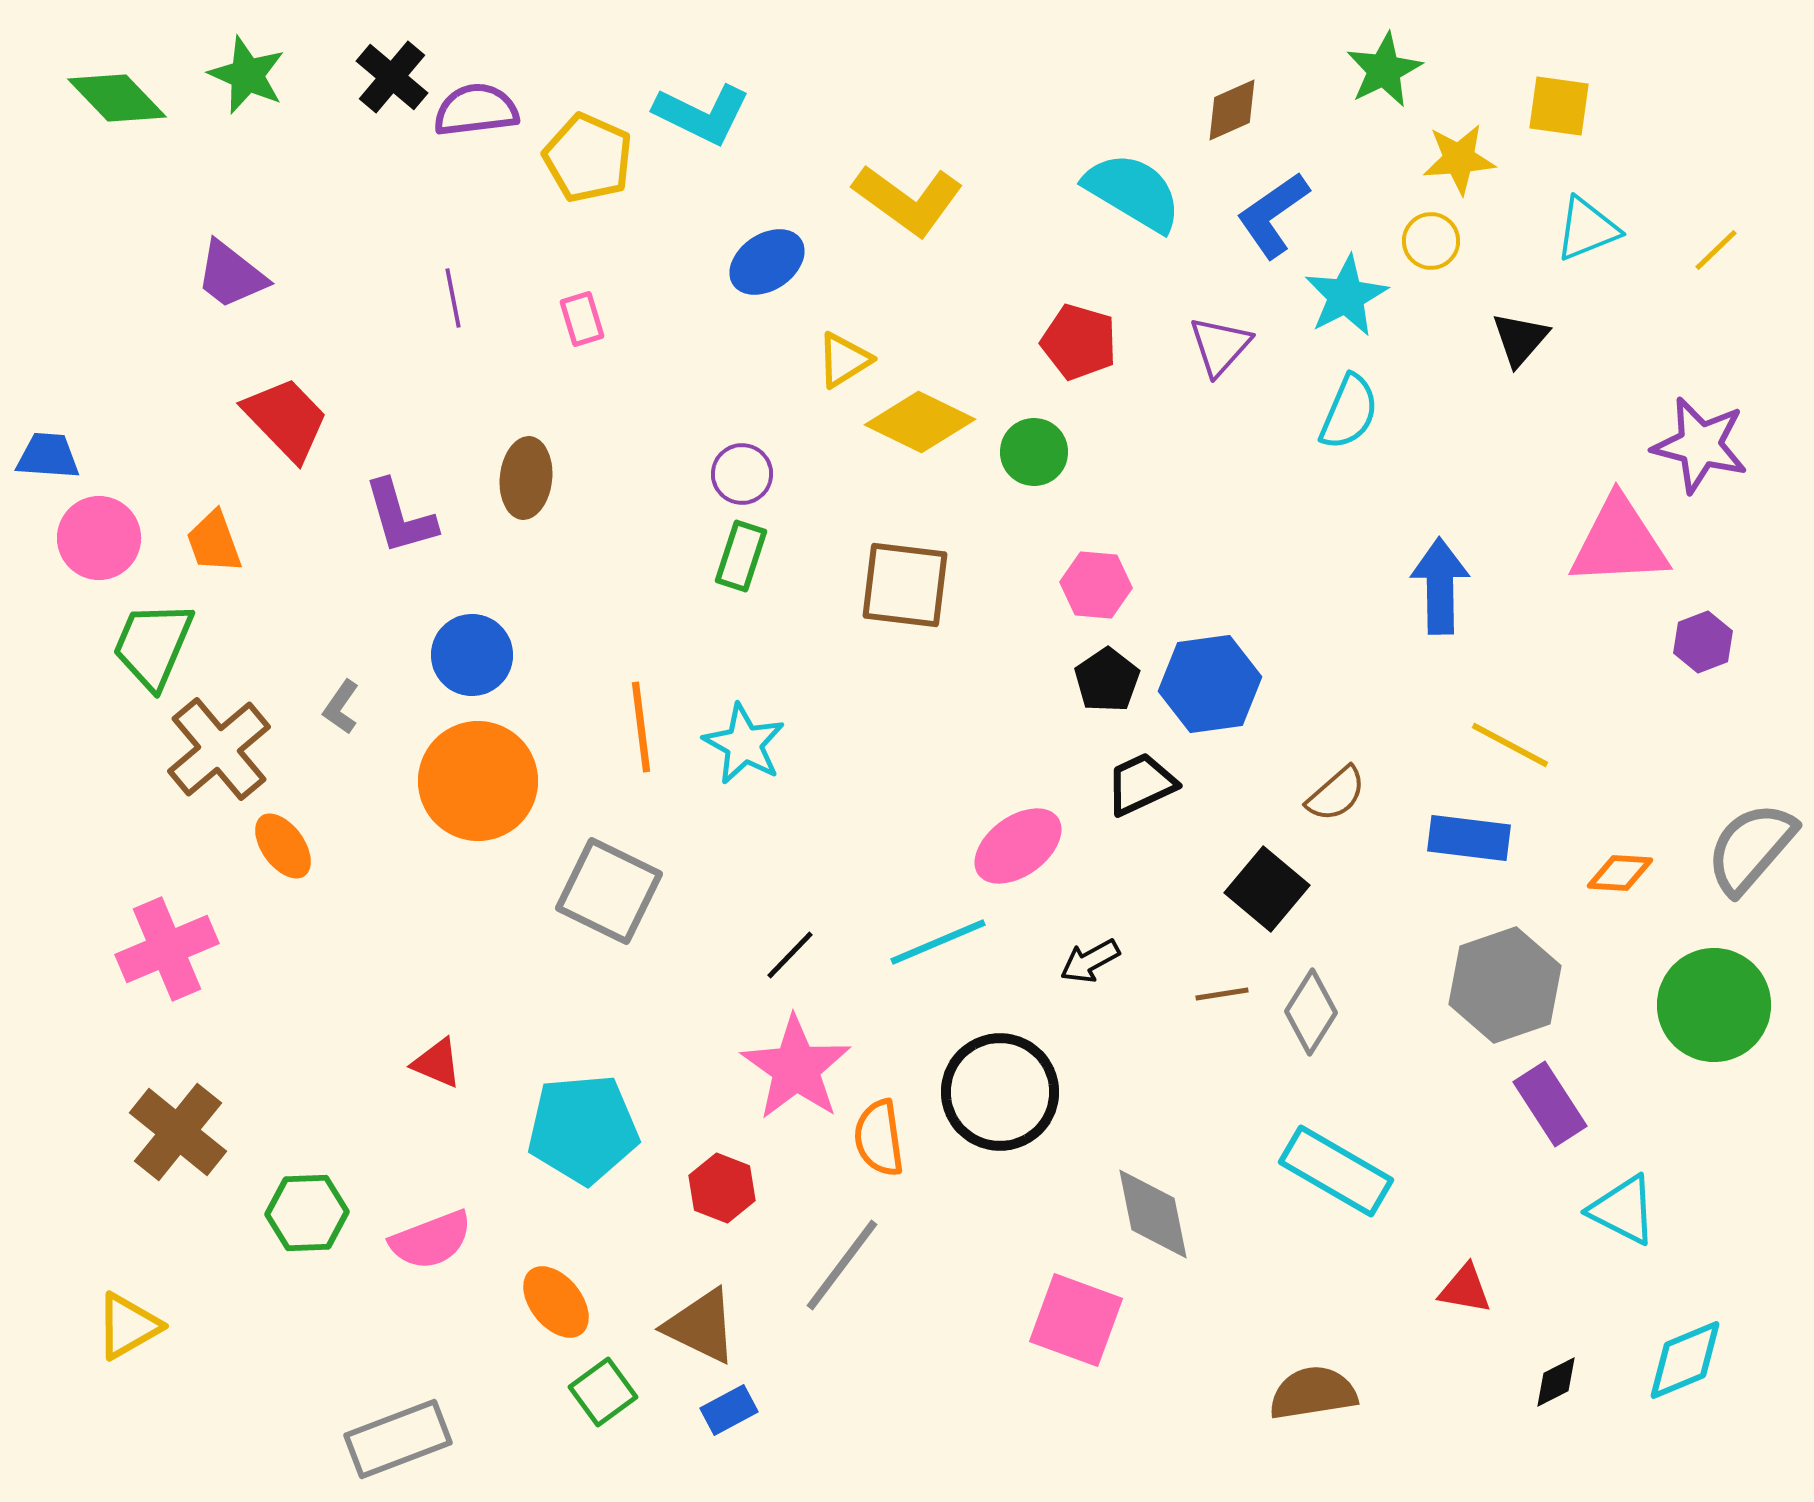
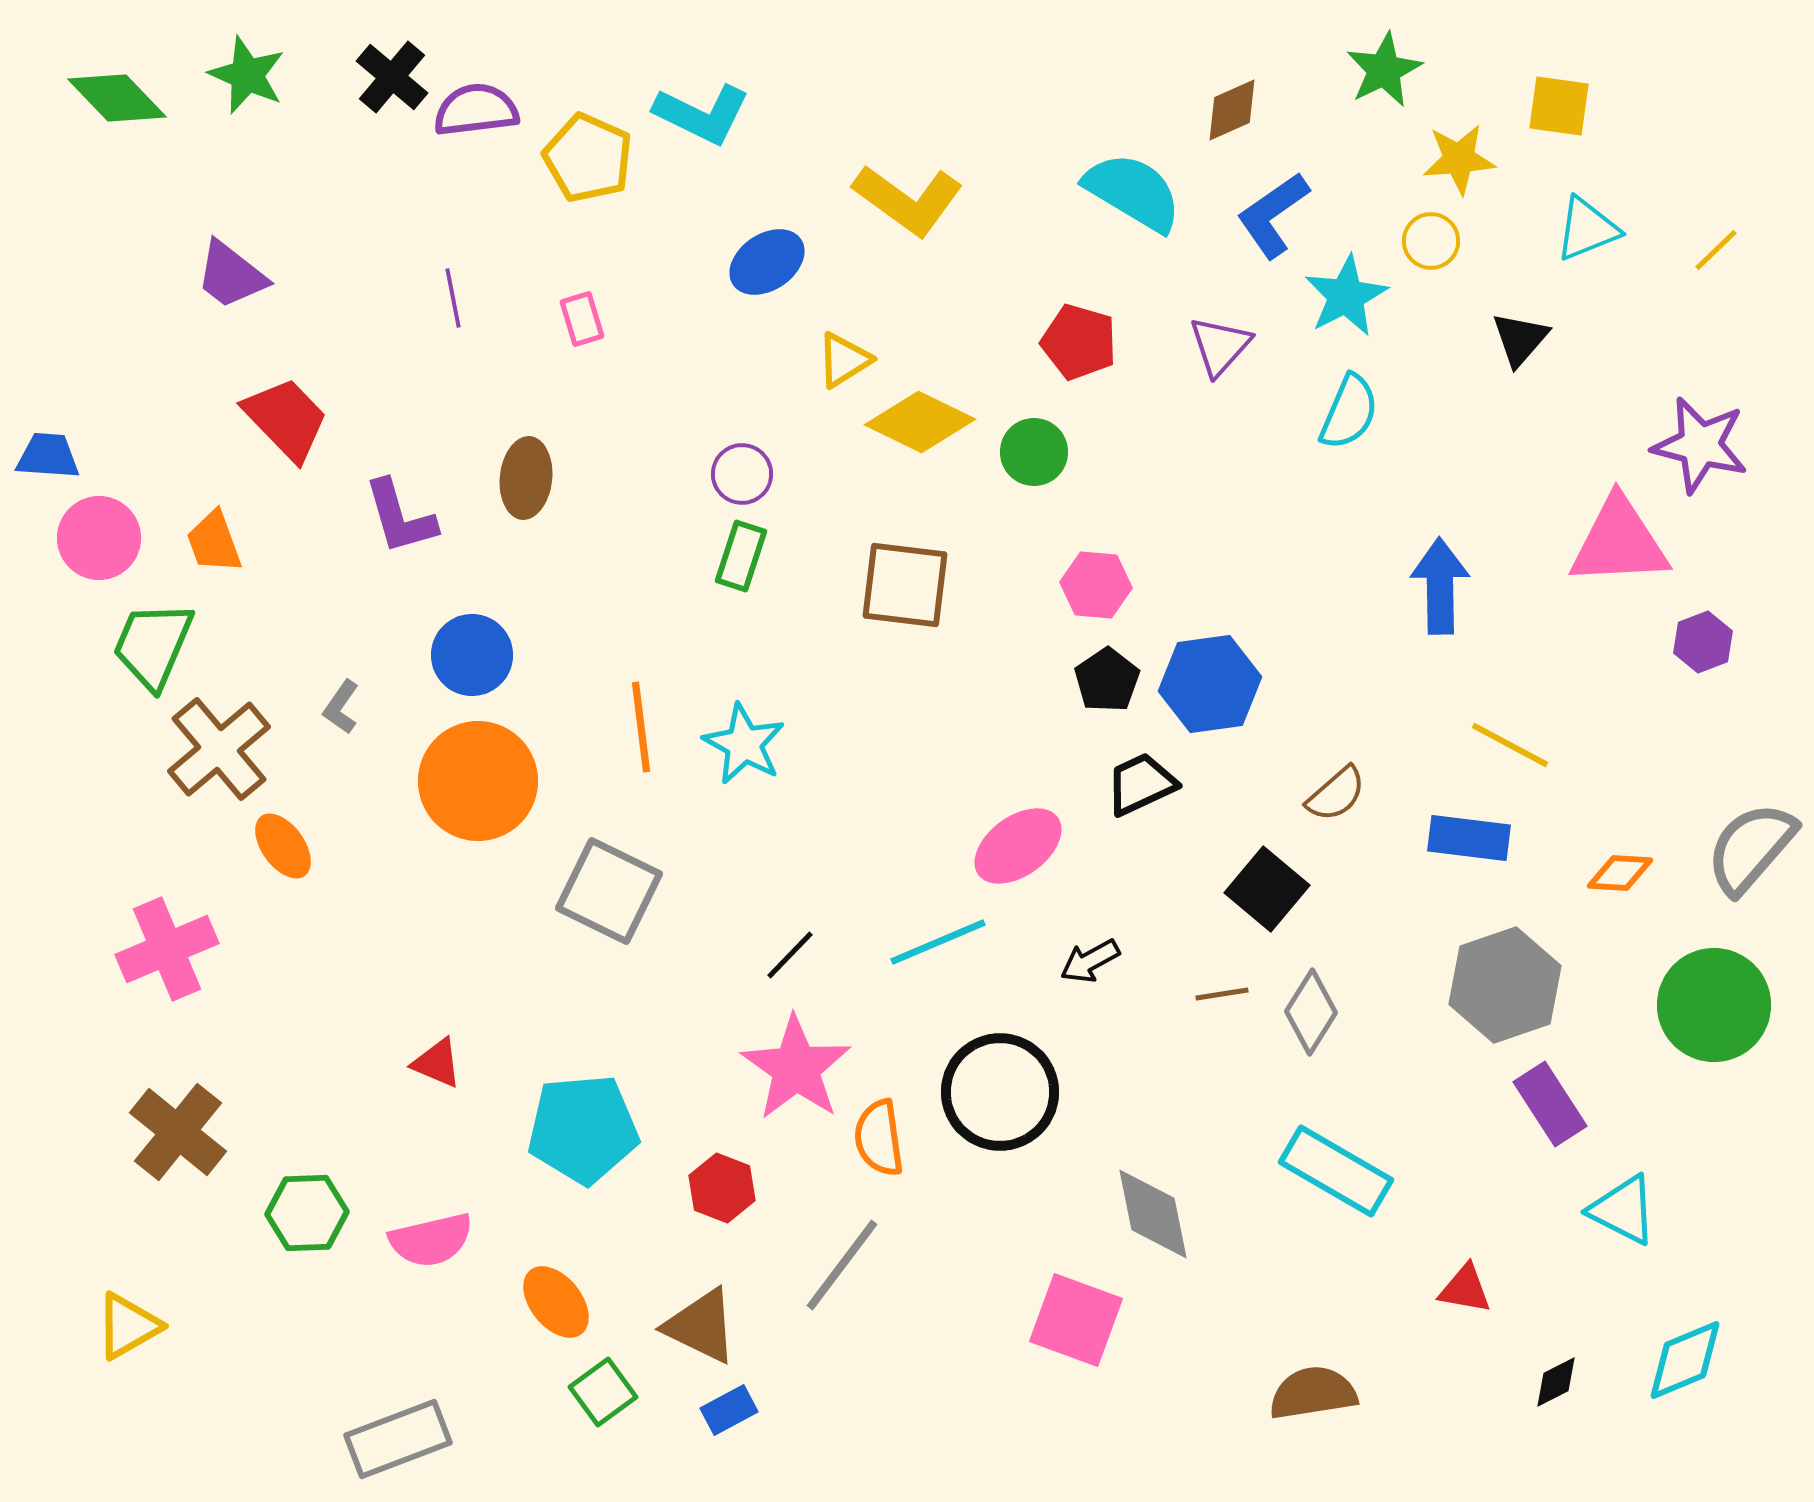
pink semicircle at (431, 1240): rotated 8 degrees clockwise
